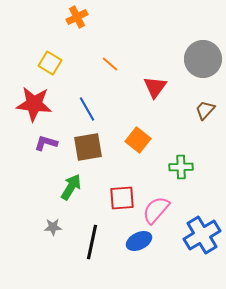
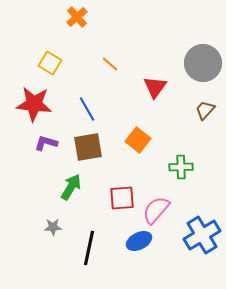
orange cross: rotated 15 degrees counterclockwise
gray circle: moved 4 px down
black line: moved 3 px left, 6 px down
